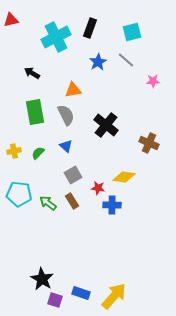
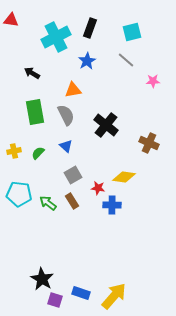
red triangle: rotated 21 degrees clockwise
blue star: moved 11 px left, 1 px up
